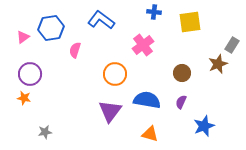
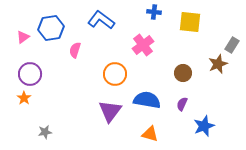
yellow square: rotated 15 degrees clockwise
brown circle: moved 1 px right
orange star: rotated 24 degrees clockwise
purple semicircle: moved 1 px right, 2 px down
